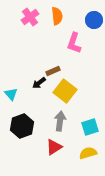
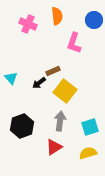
pink cross: moved 2 px left, 7 px down; rotated 30 degrees counterclockwise
cyan triangle: moved 16 px up
